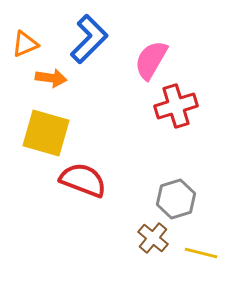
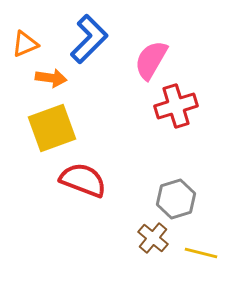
yellow square: moved 6 px right, 5 px up; rotated 36 degrees counterclockwise
